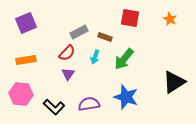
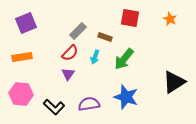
gray rectangle: moved 1 px left, 1 px up; rotated 18 degrees counterclockwise
red semicircle: moved 3 px right
orange rectangle: moved 4 px left, 3 px up
